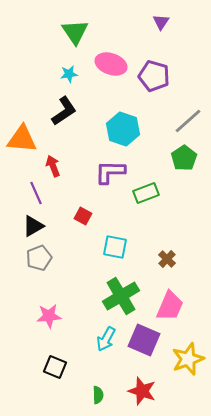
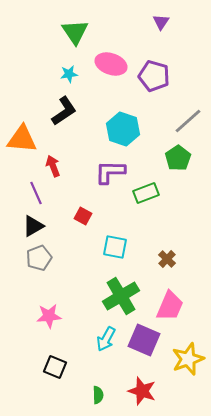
green pentagon: moved 6 px left
